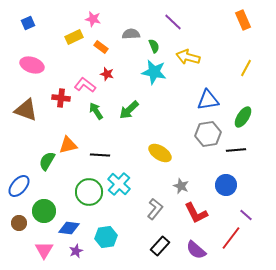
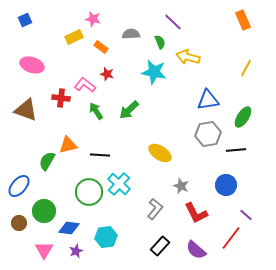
blue square at (28, 23): moved 3 px left, 3 px up
green semicircle at (154, 46): moved 6 px right, 4 px up
